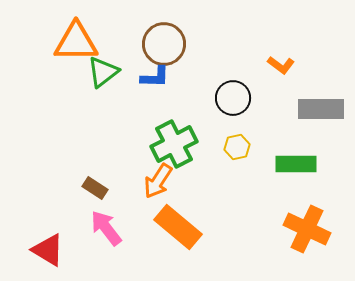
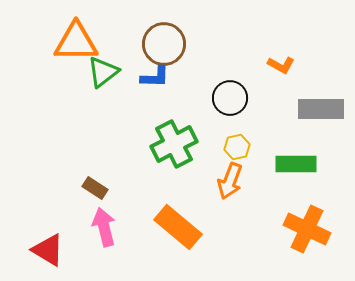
orange L-shape: rotated 8 degrees counterclockwise
black circle: moved 3 px left
orange arrow: moved 72 px right; rotated 12 degrees counterclockwise
pink arrow: moved 2 px left, 1 px up; rotated 24 degrees clockwise
